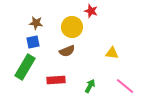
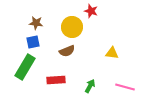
pink line: moved 1 px down; rotated 24 degrees counterclockwise
